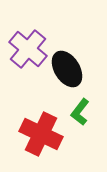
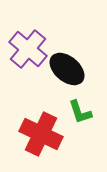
black ellipse: rotated 18 degrees counterclockwise
green L-shape: rotated 56 degrees counterclockwise
